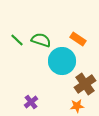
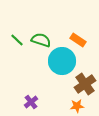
orange rectangle: moved 1 px down
